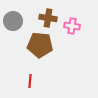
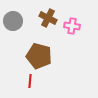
brown cross: rotated 18 degrees clockwise
brown pentagon: moved 1 px left, 11 px down; rotated 10 degrees clockwise
